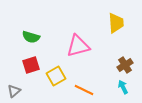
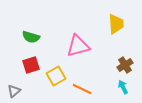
yellow trapezoid: moved 1 px down
orange line: moved 2 px left, 1 px up
